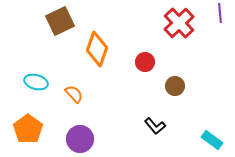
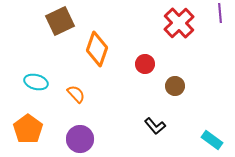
red circle: moved 2 px down
orange semicircle: moved 2 px right
